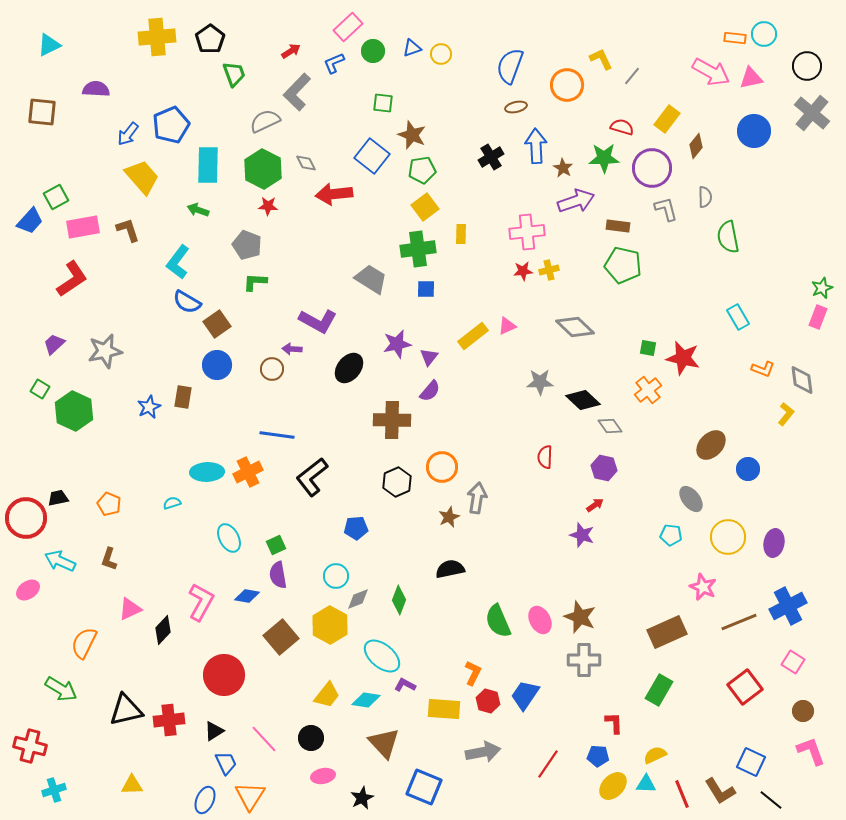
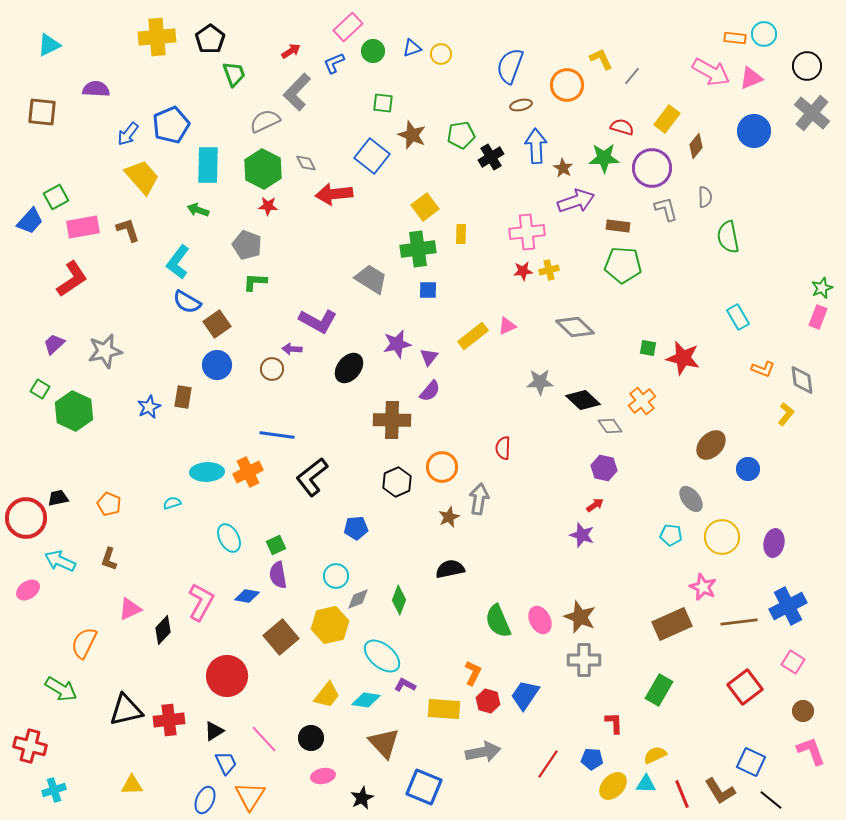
pink triangle at (751, 78): rotated 10 degrees counterclockwise
brown ellipse at (516, 107): moved 5 px right, 2 px up
green pentagon at (422, 170): moved 39 px right, 35 px up
green pentagon at (623, 265): rotated 9 degrees counterclockwise
blue square at (426, 289): moved 2 px right, 1 px down
orange cross at (648, 390): moved 6 px left, 11 px down
red semicircle at (545, 457): moved 42 px left, 9 px up
gray arrow at (477, 498): moved 2 px right, 1 px down
yellow circle at (728, 537): moved 6 px left
brown line at (739, 622): rotated 15 degrees clockwise
yellow hexagon at (330, 625): rotated 18 degrees clockwise
brown rectangle at (667, 632): moved 5 px right, 8 px up
red circle at (224, 675): moved 3 px right, 1 px down
blue pentagon at (598, 756): moved 6 px left, 3 px down
